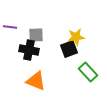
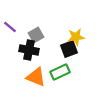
purple line: rotated 32 degrees clockwise
gray square: rotated 28 degrees counterclockwise
green rectangle: moved 28 px left; rotated 72 degrees counterclockwise
orange triangle: moved 4 px up
